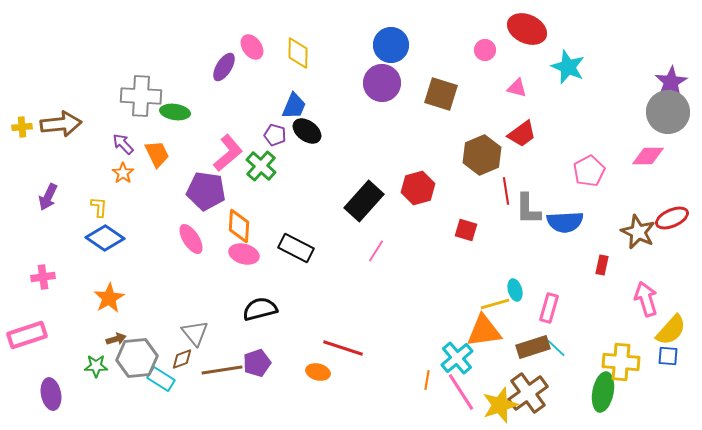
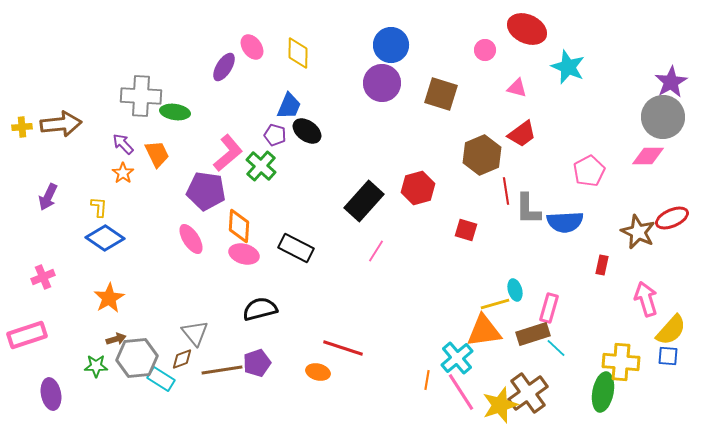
blue trapezoid at (294, 106): moved 5 px left
gray circle at (668, 112): moved 5 px left, 5 px down
pink cross at (43, 277): rotated 15 degrees counterclockwise
brown rectangle at (533, 347): moved 13 px up
